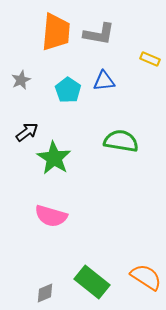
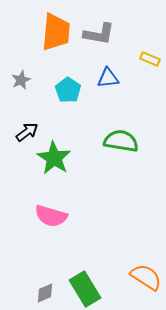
blue triangle: moved 4 px right, 3 px up
green rectangle: moved 7 px left, 7 px down; rotated 20 degrees clockwise
